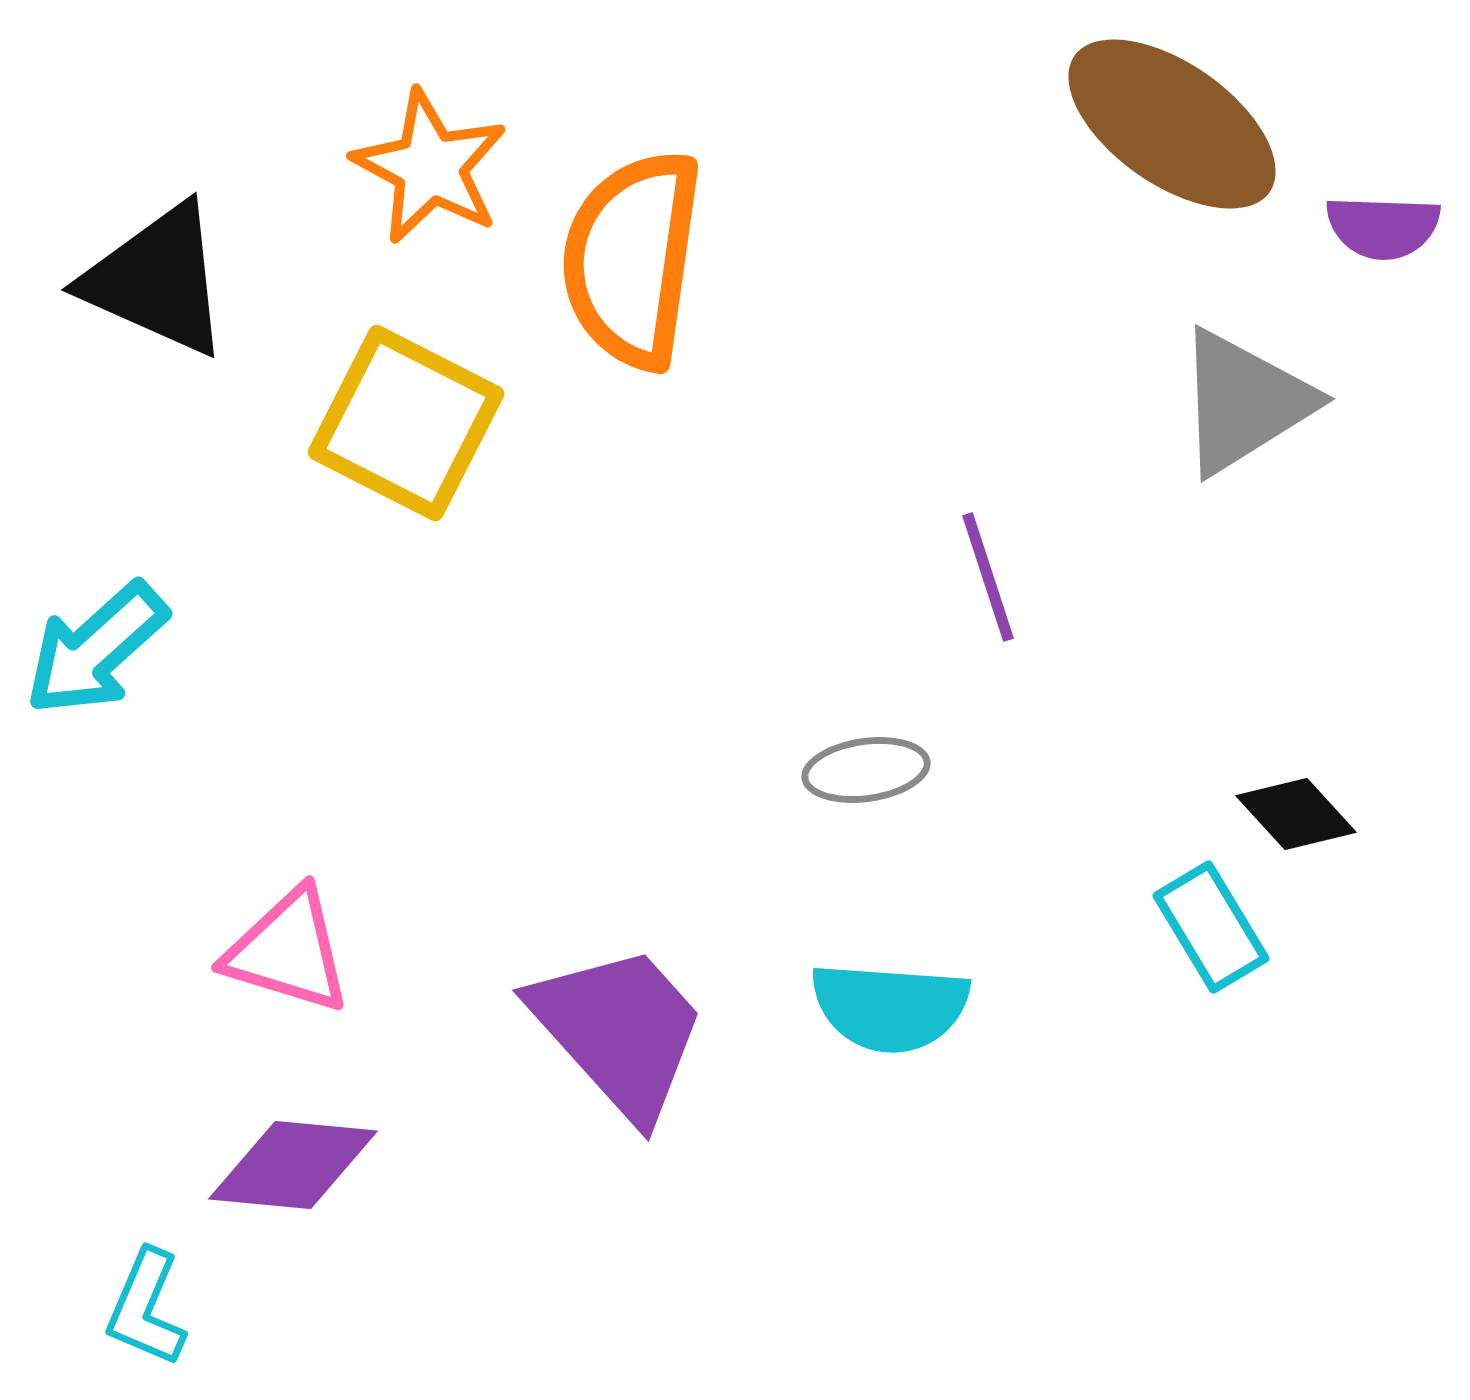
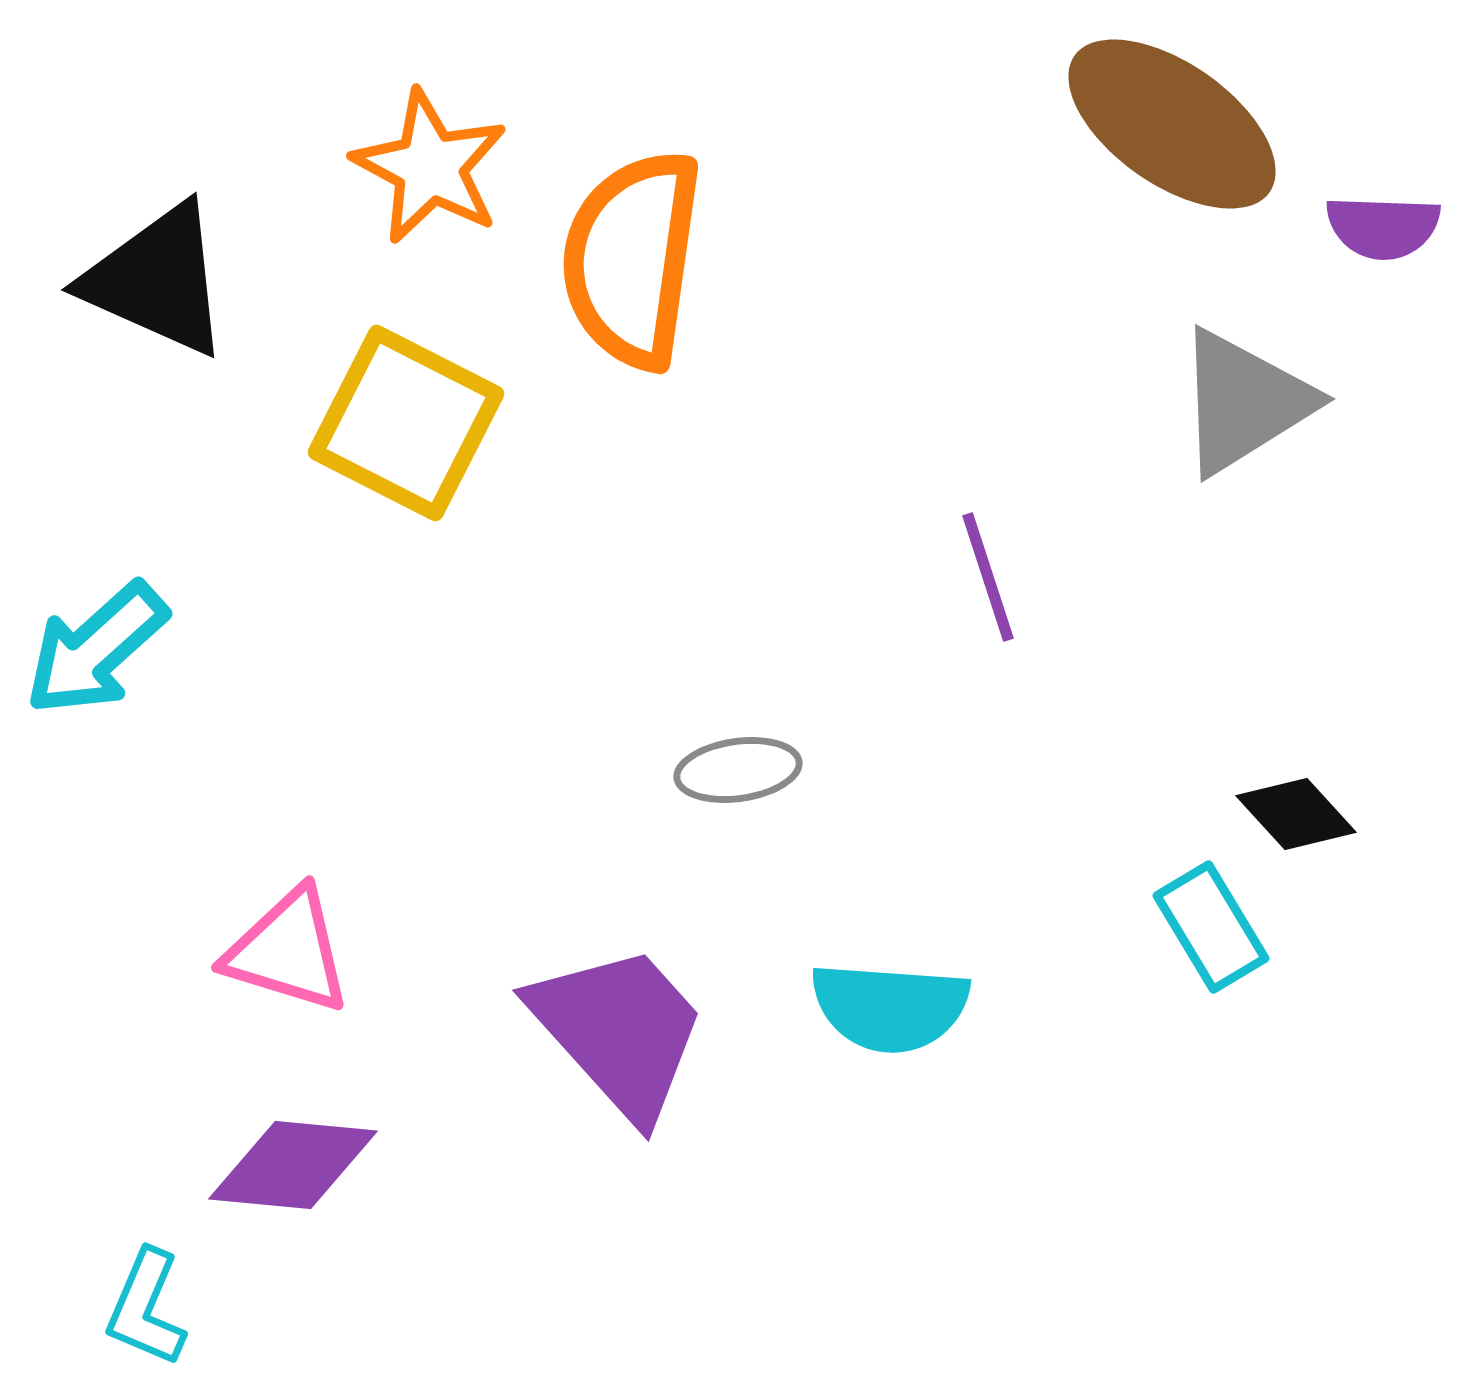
gray ellipse: moved 128 px left
